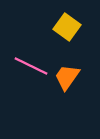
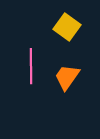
pink line: rotated 64 degrees clockwise
